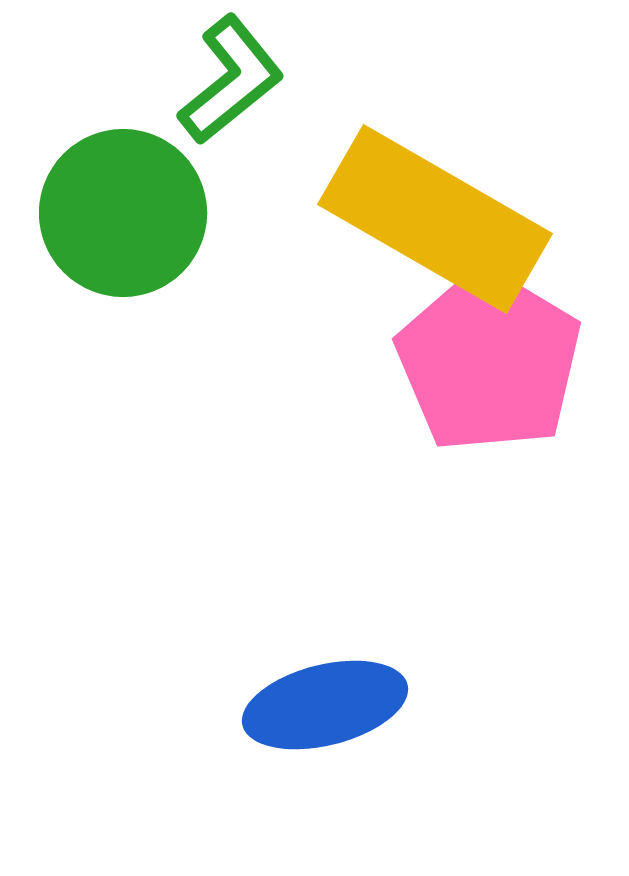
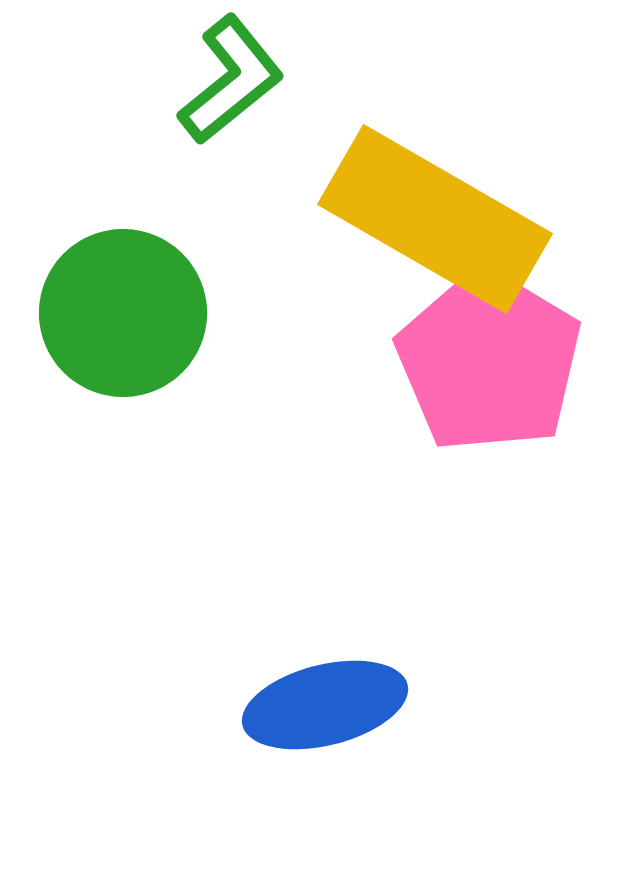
green circle: moved 100 px down
